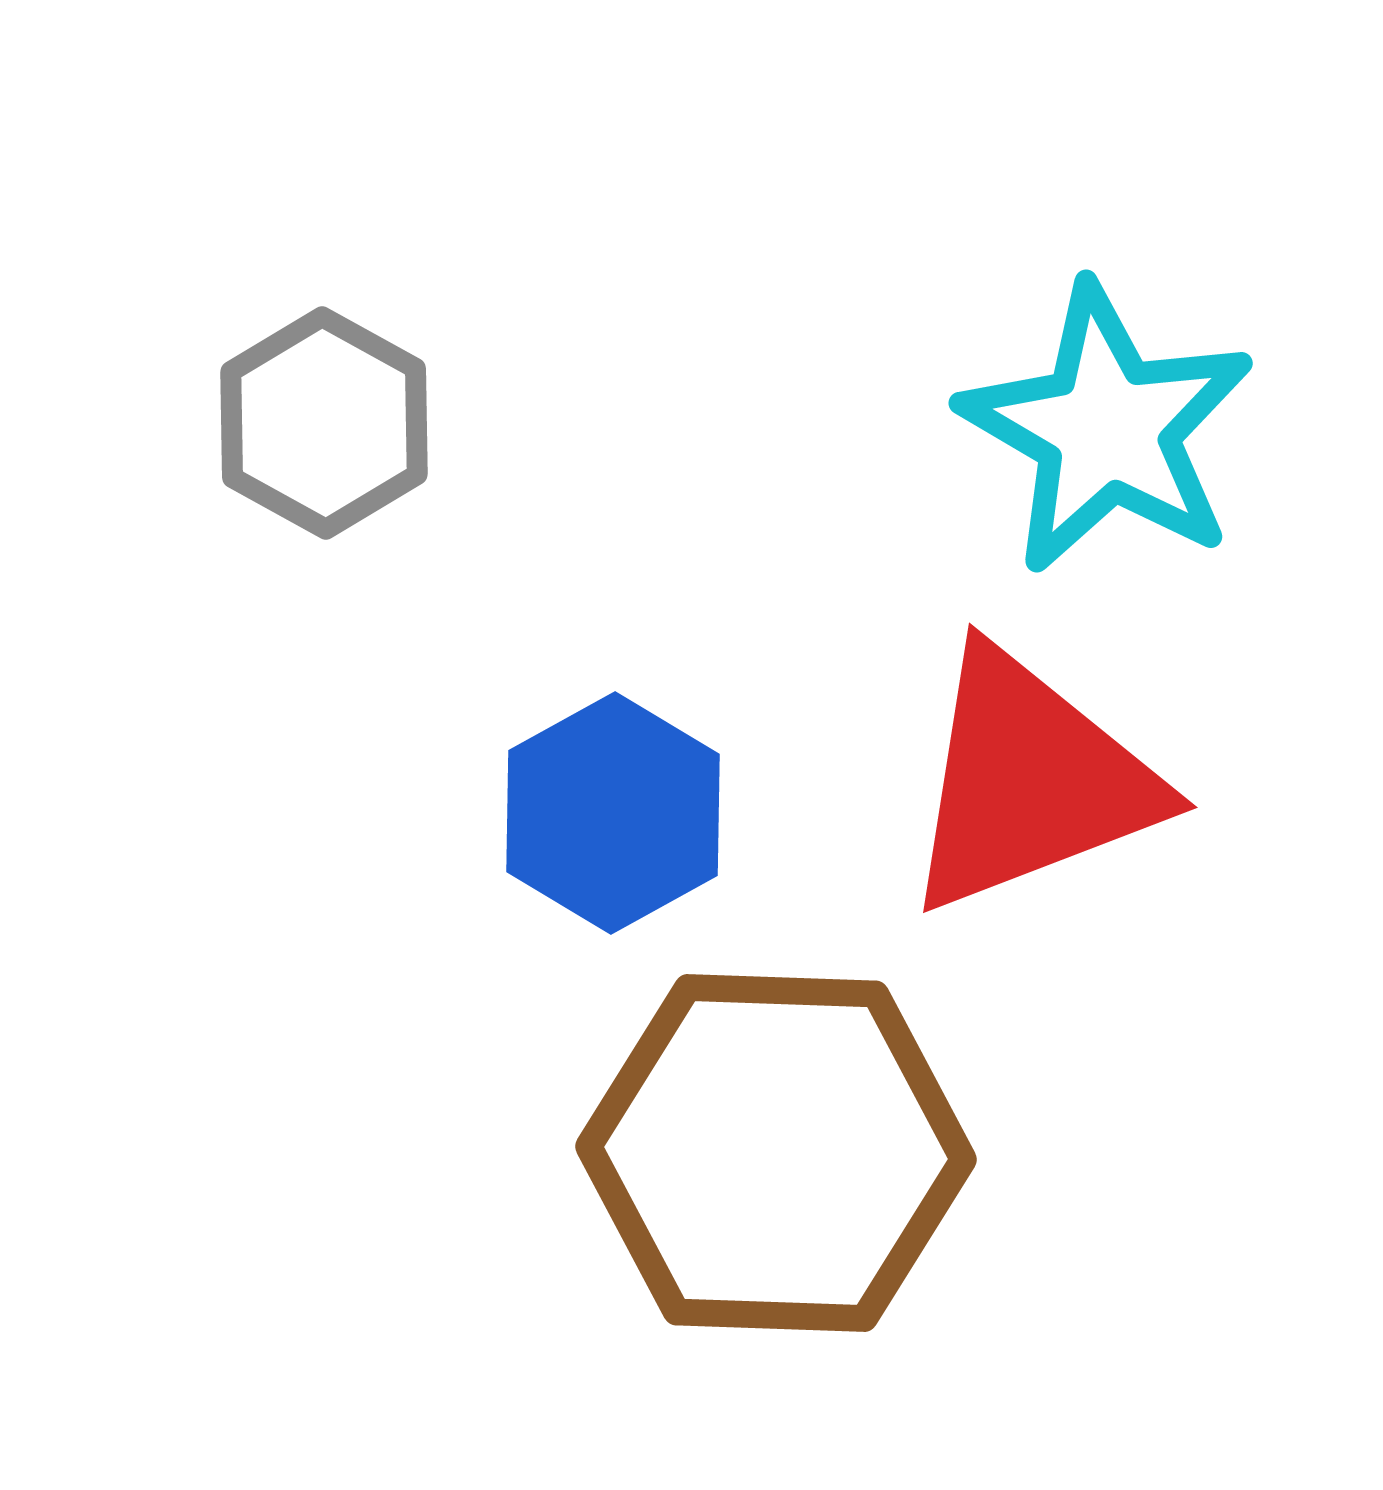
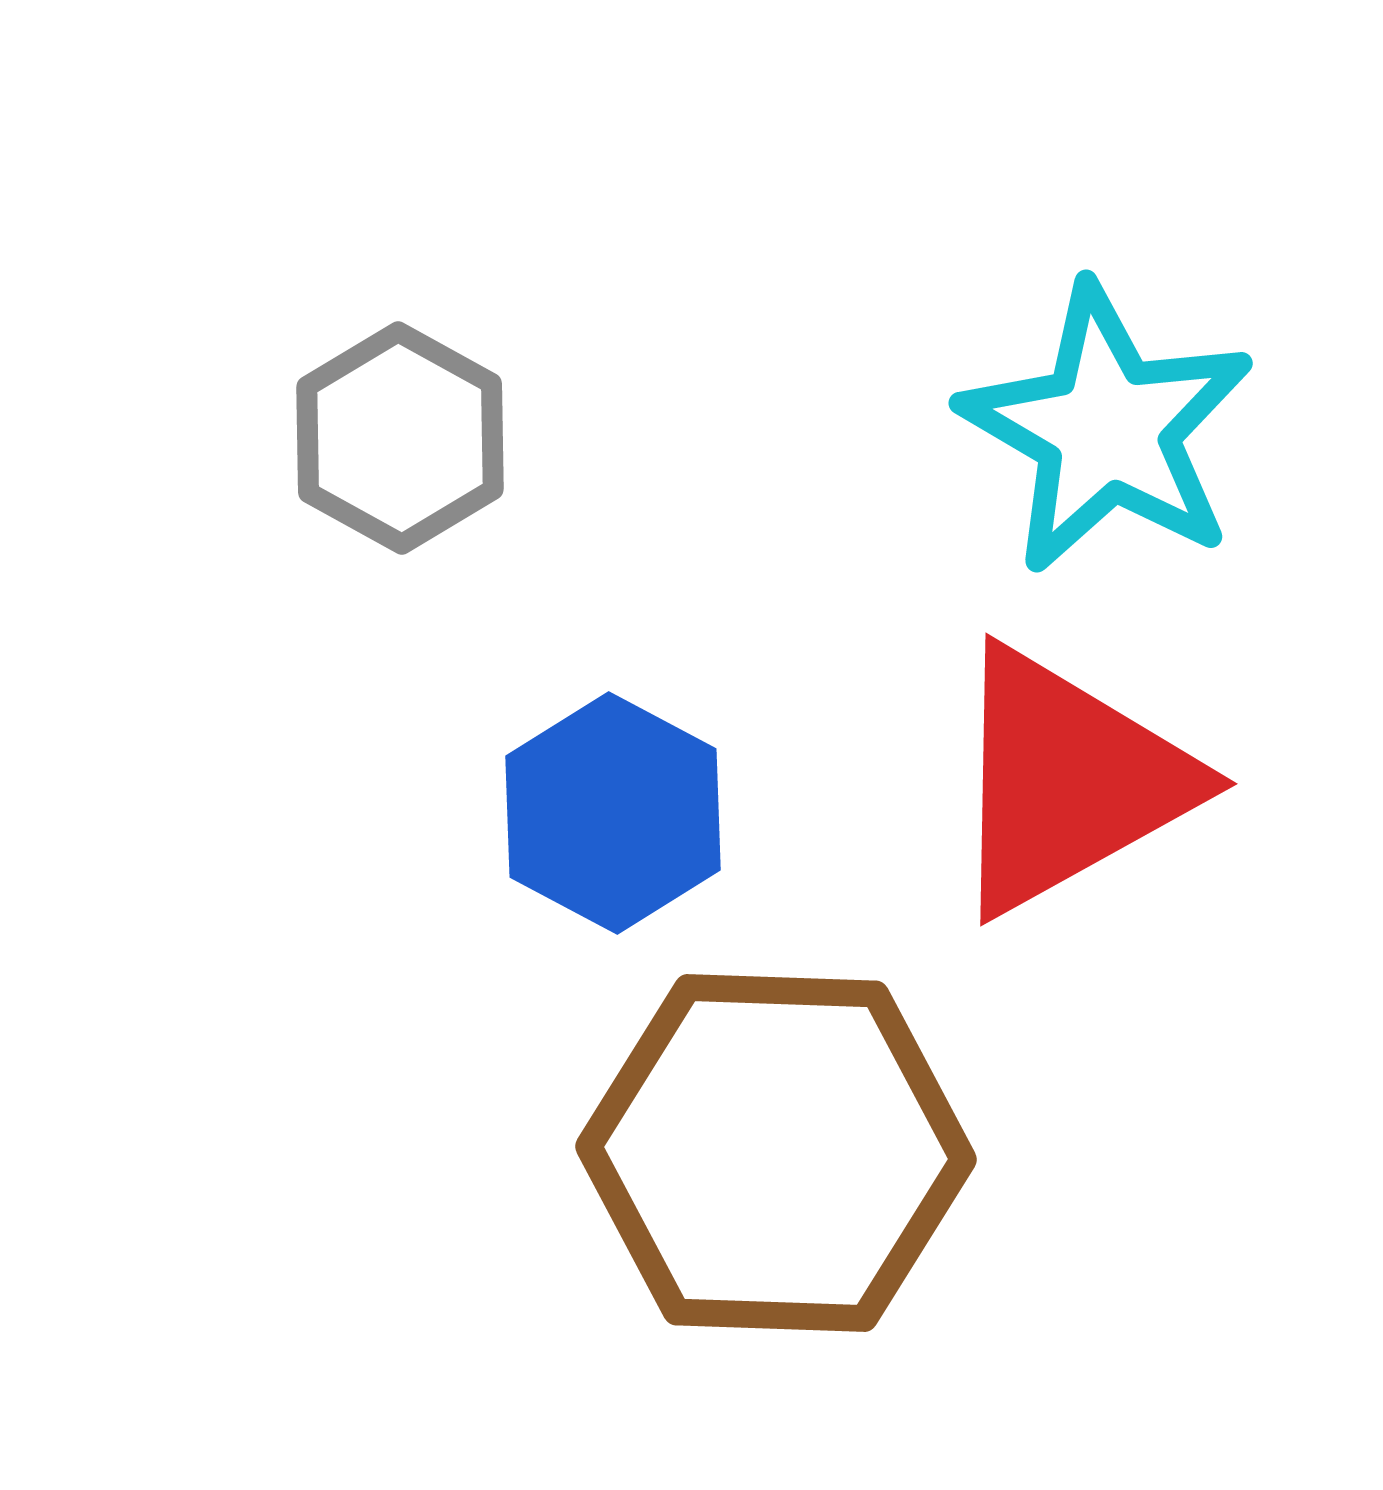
gray hexagon: moved 76 px right, 15 px down
red triangle: moved 38 px right; rotated 8 degrees counterclockwise
blue hexagon: rotated 3 degrees counterclockwise
